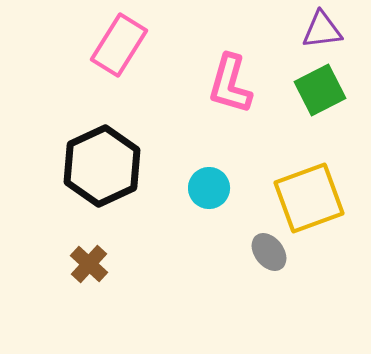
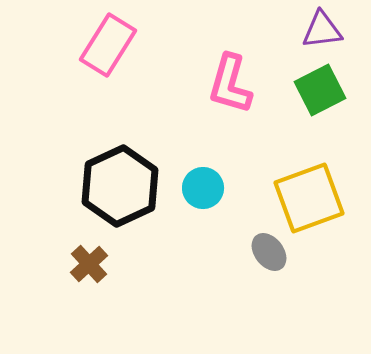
pink rectangle: moved 11 px left
black hexagon: moved 18 px right, 20 px down
cyan circle: moved 6 px left
brown cross: rotated 6 degrees clockwise
